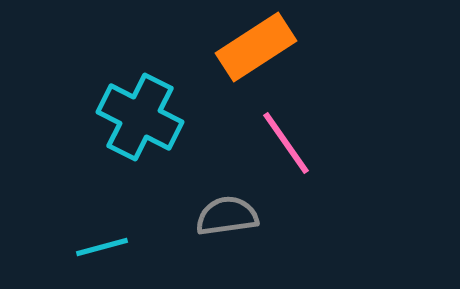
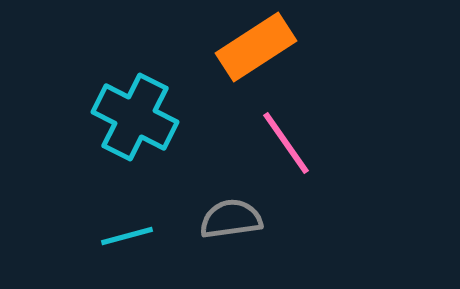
cyan cross: moved 5 px left
gray semicircle: moved 4 px right, 3 px down
cyan line: moved 25 px right, 11 px up
